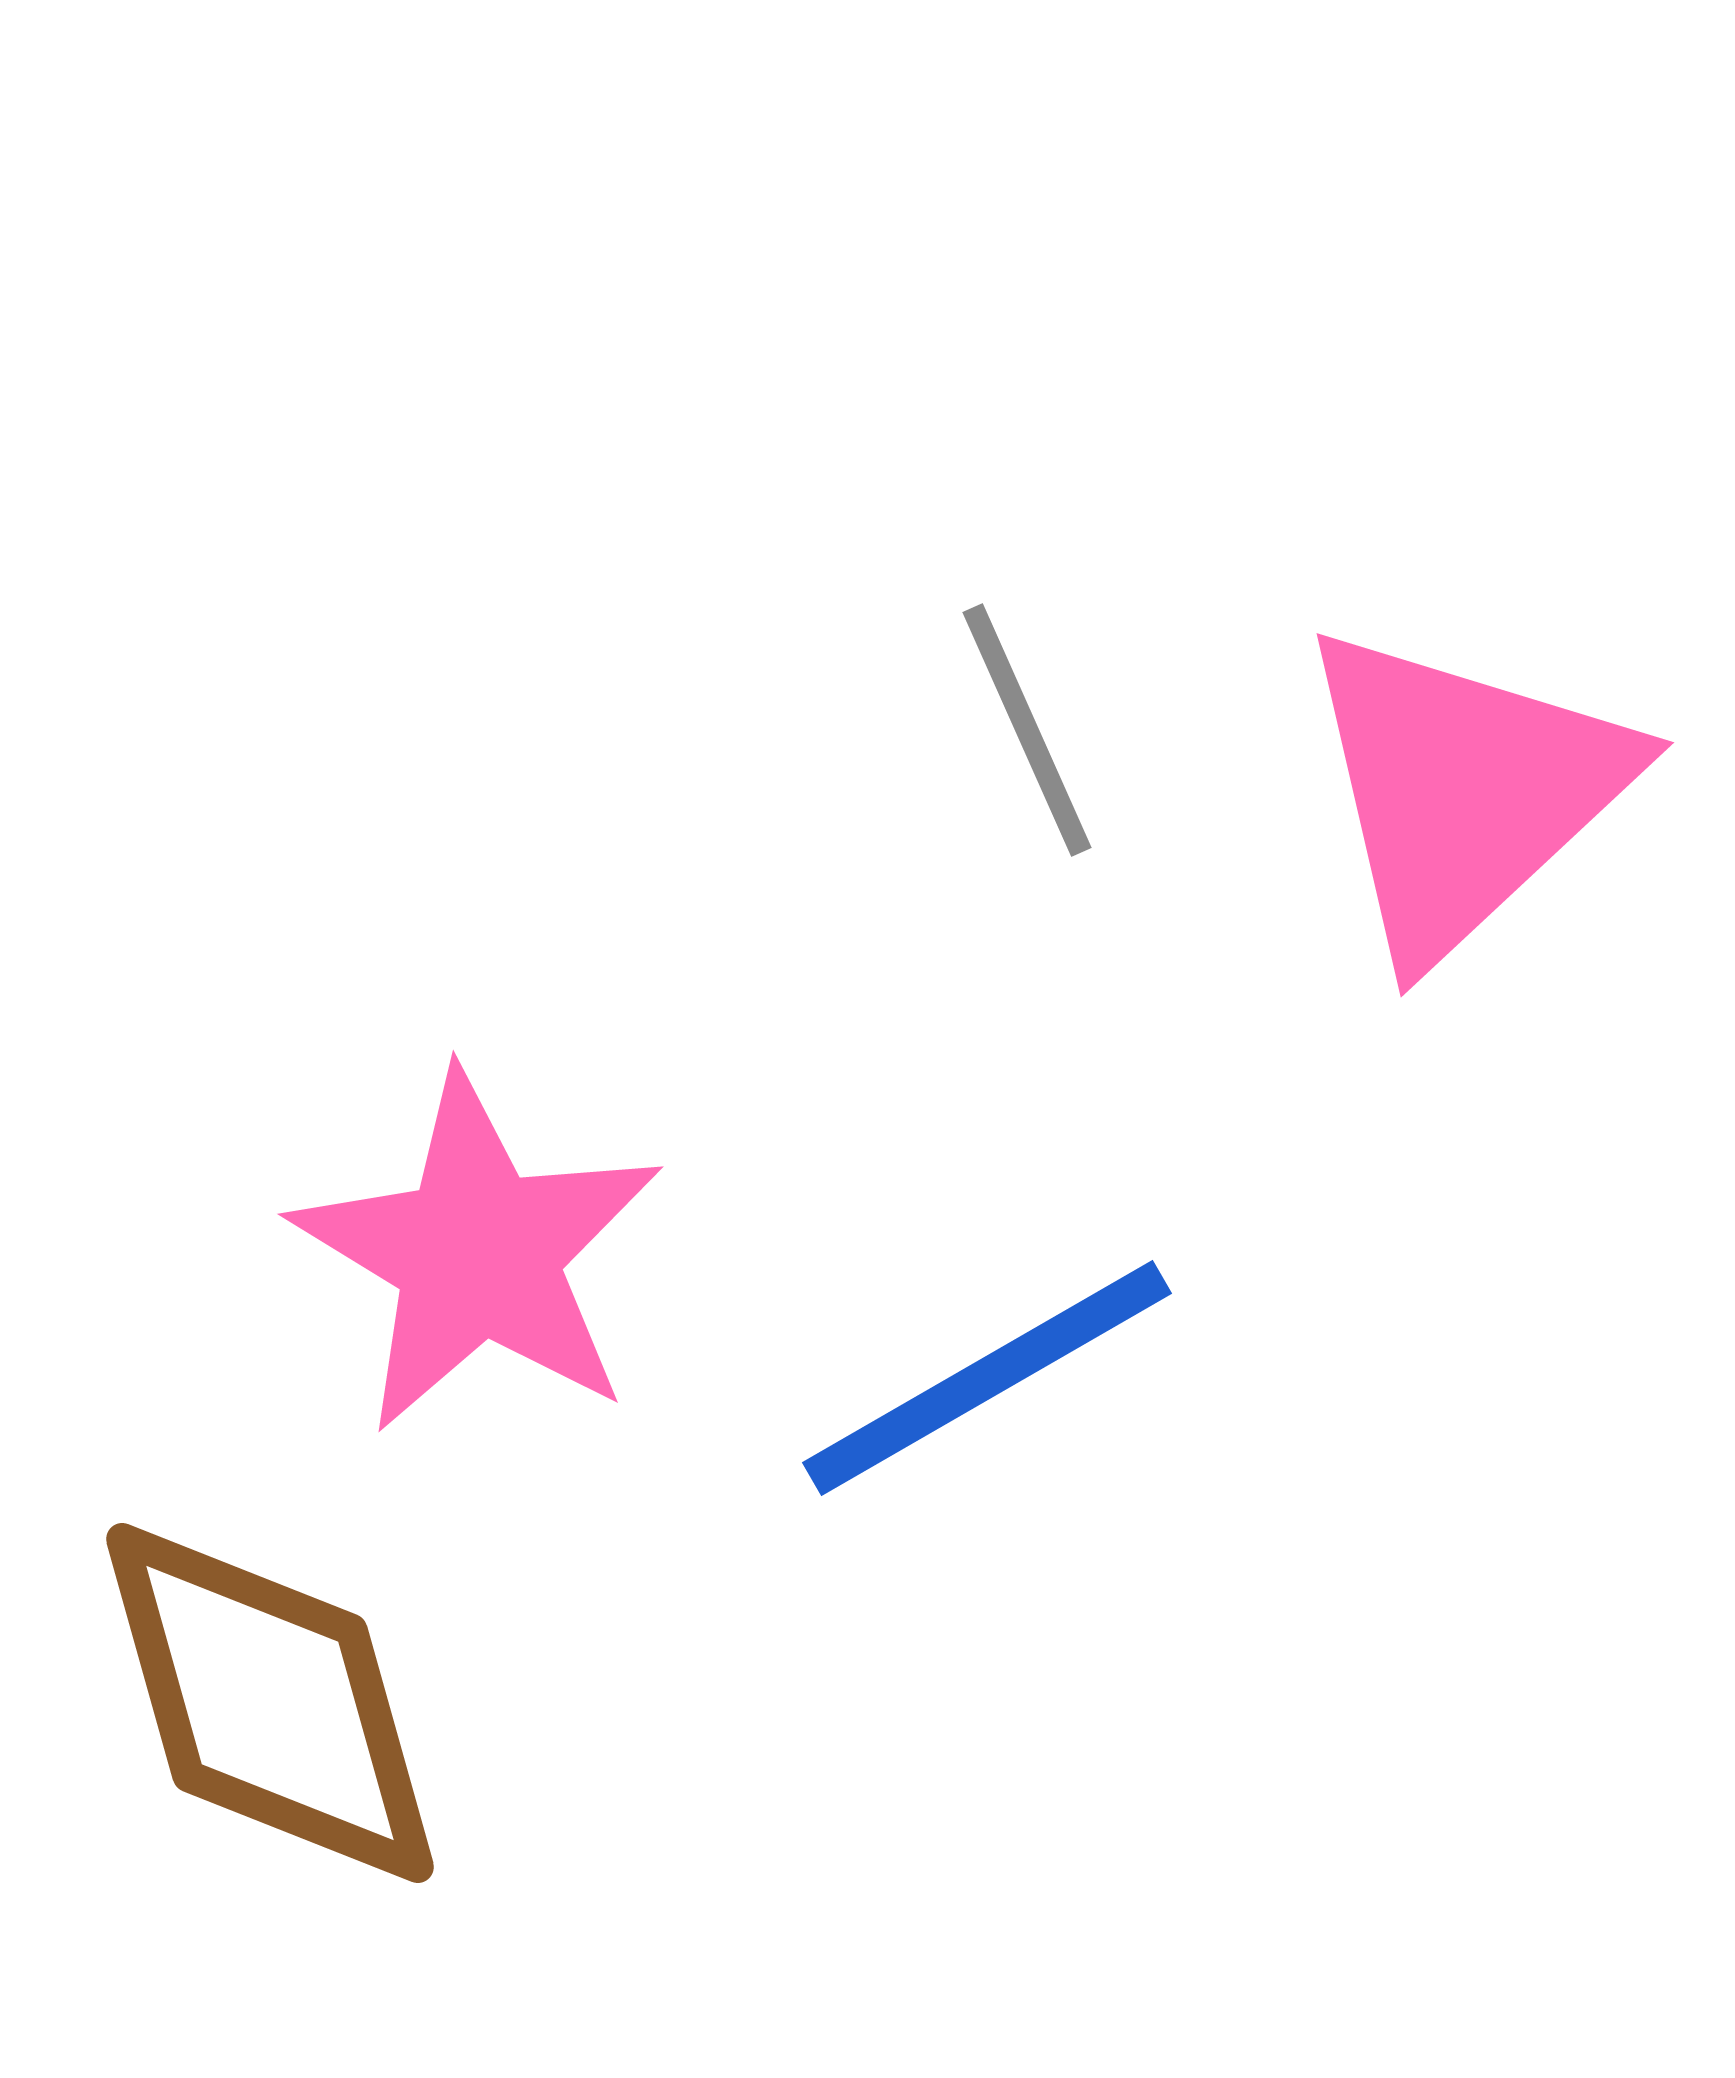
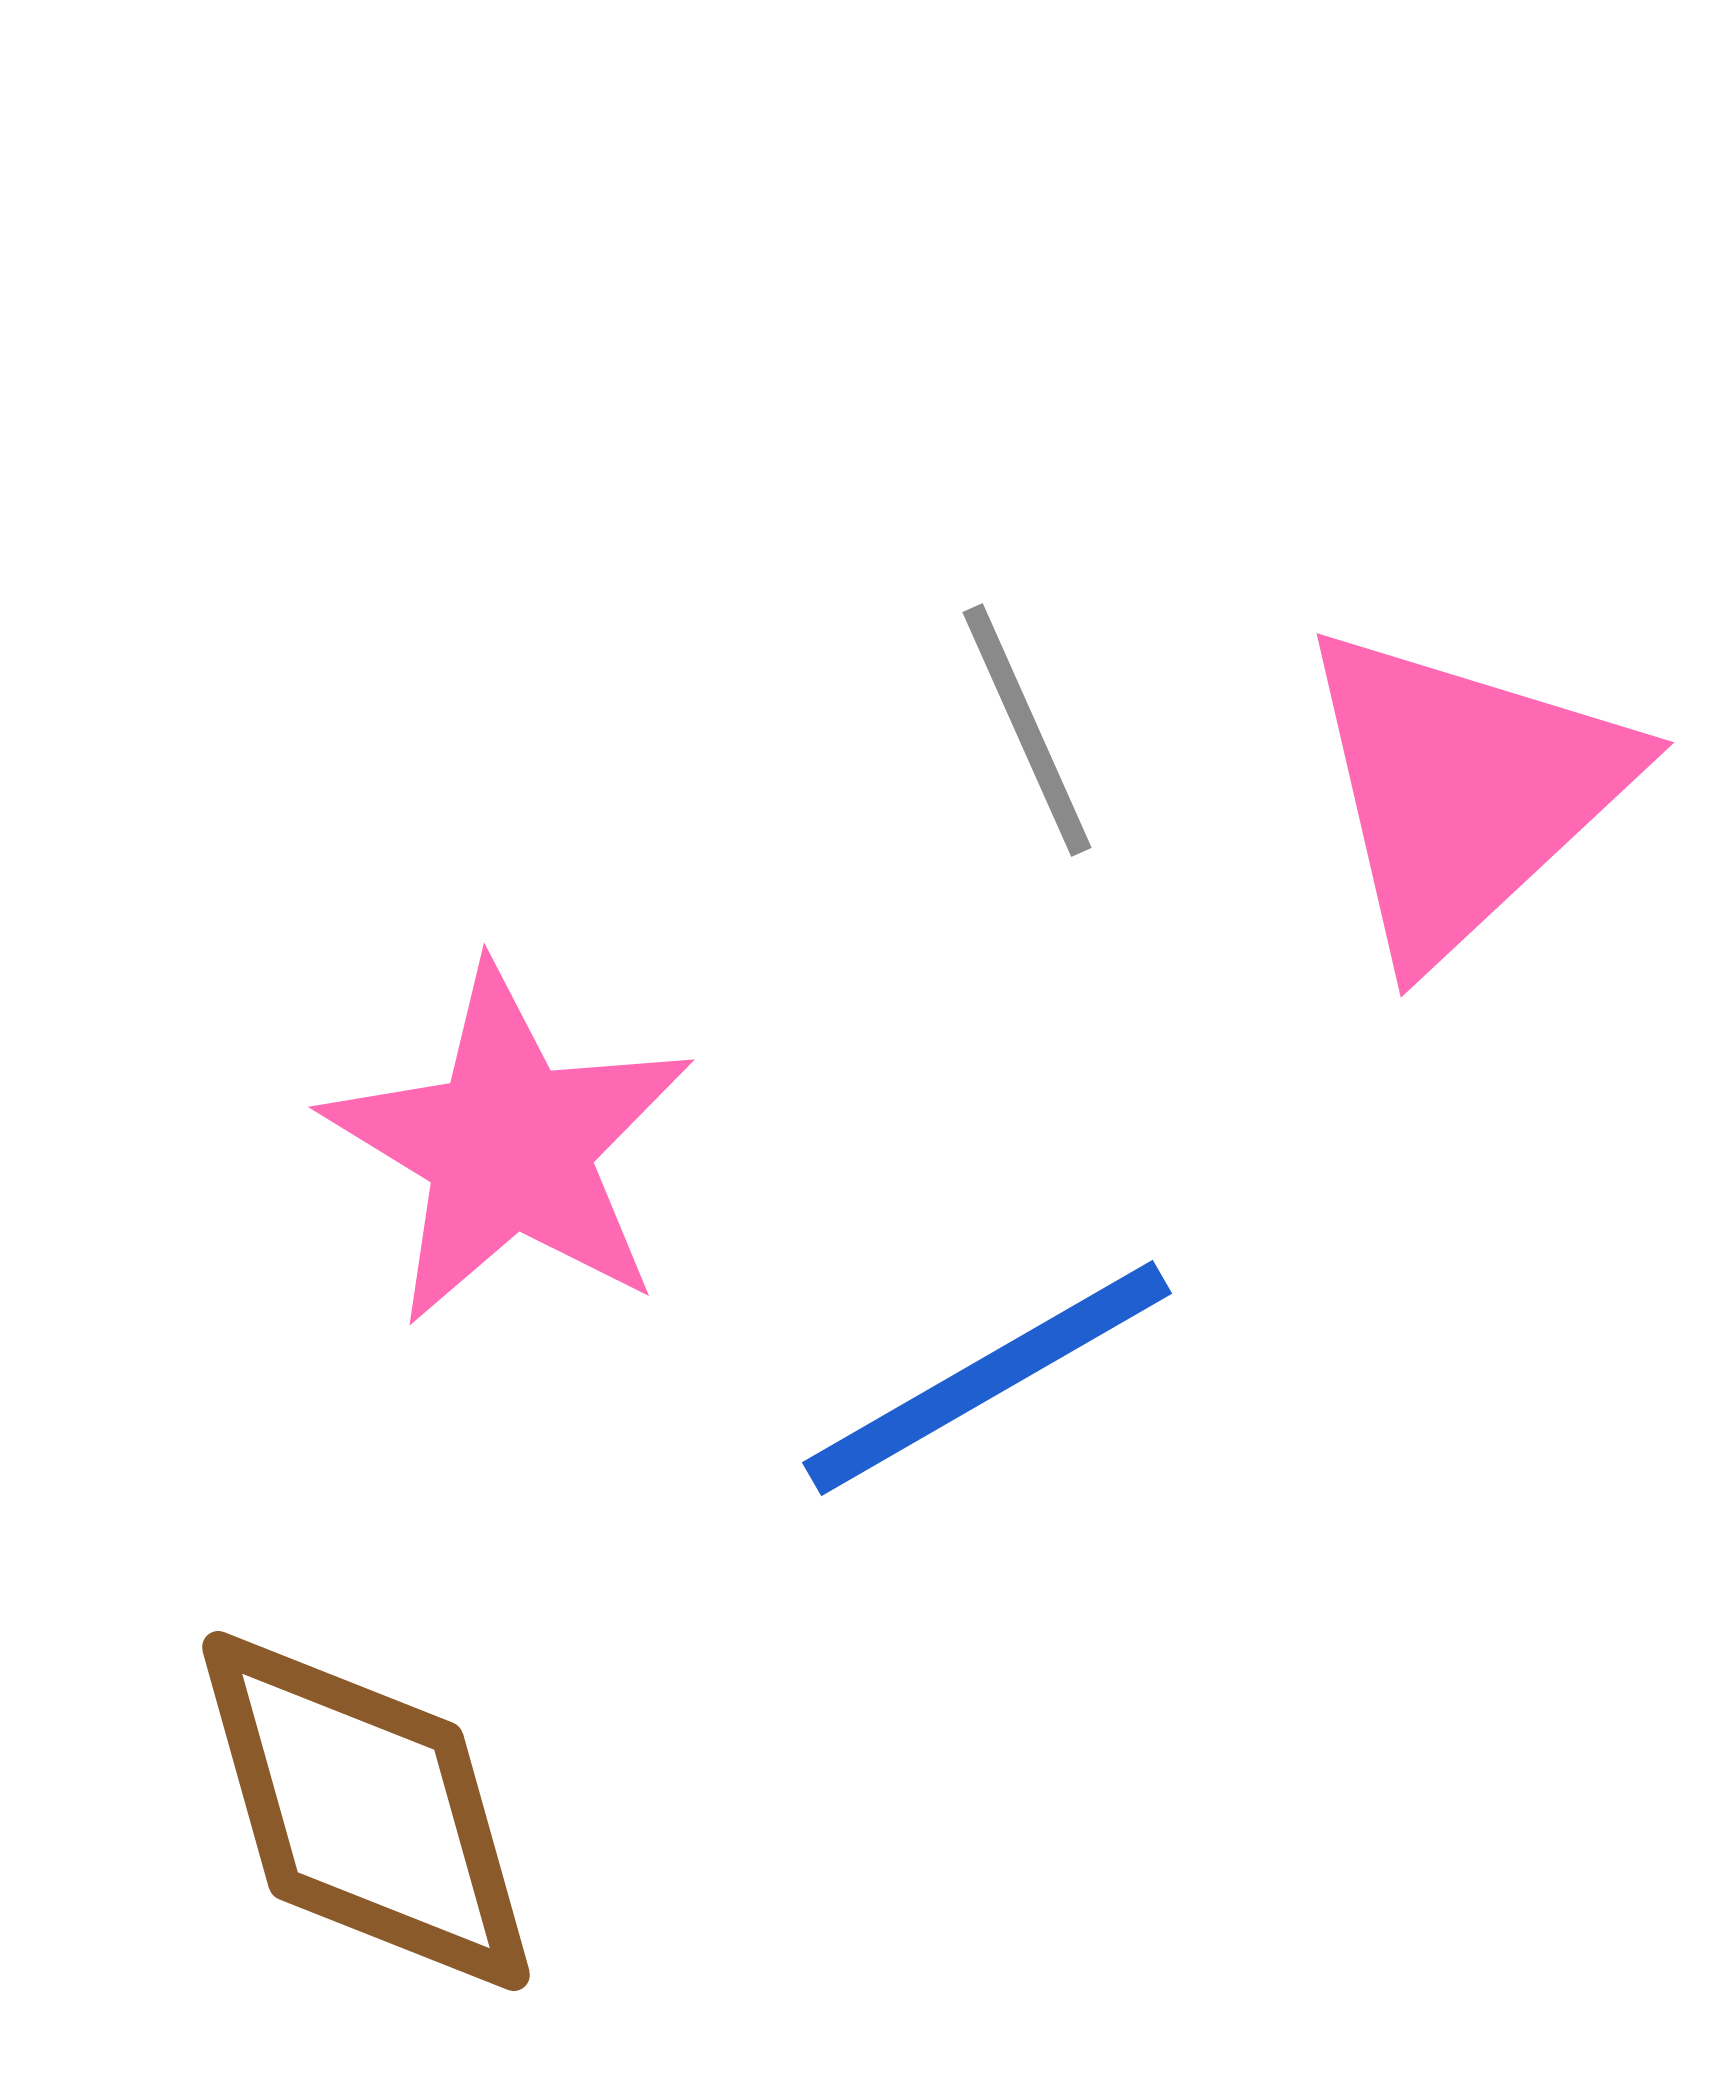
pink star: moved 31 px right, 107 px up
brown diamond: moved 96 px right, 108 px down
